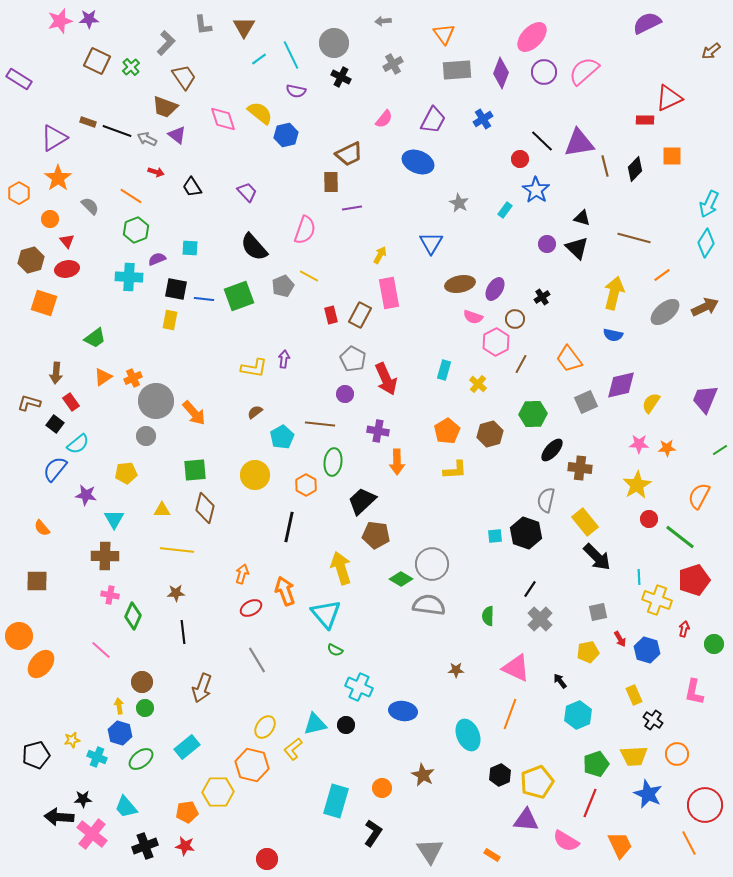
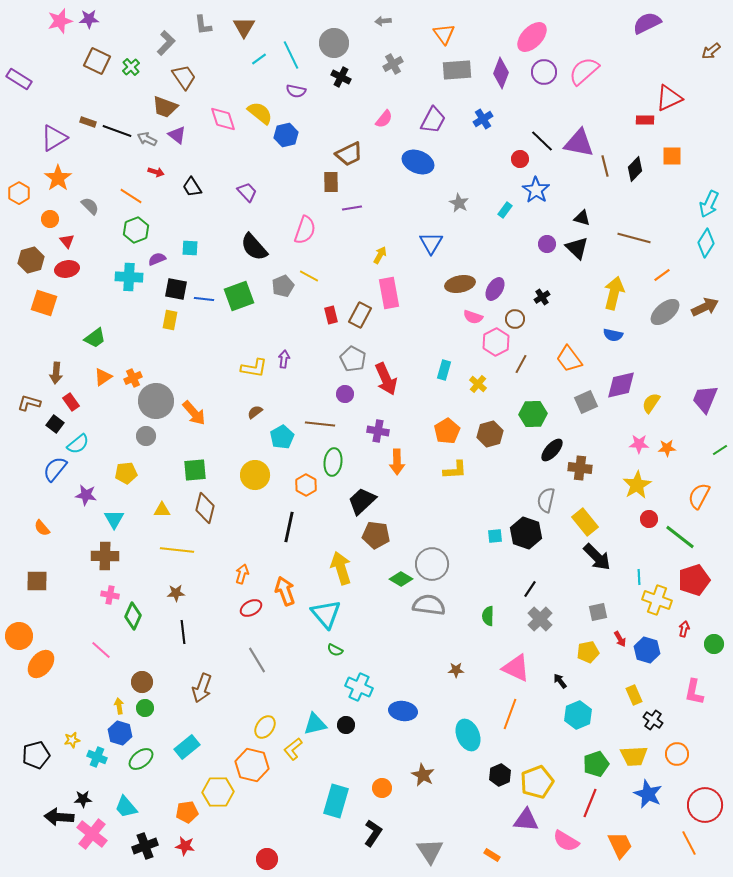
purple triangle at (579, 143): rotated 20 degrees clockwise
